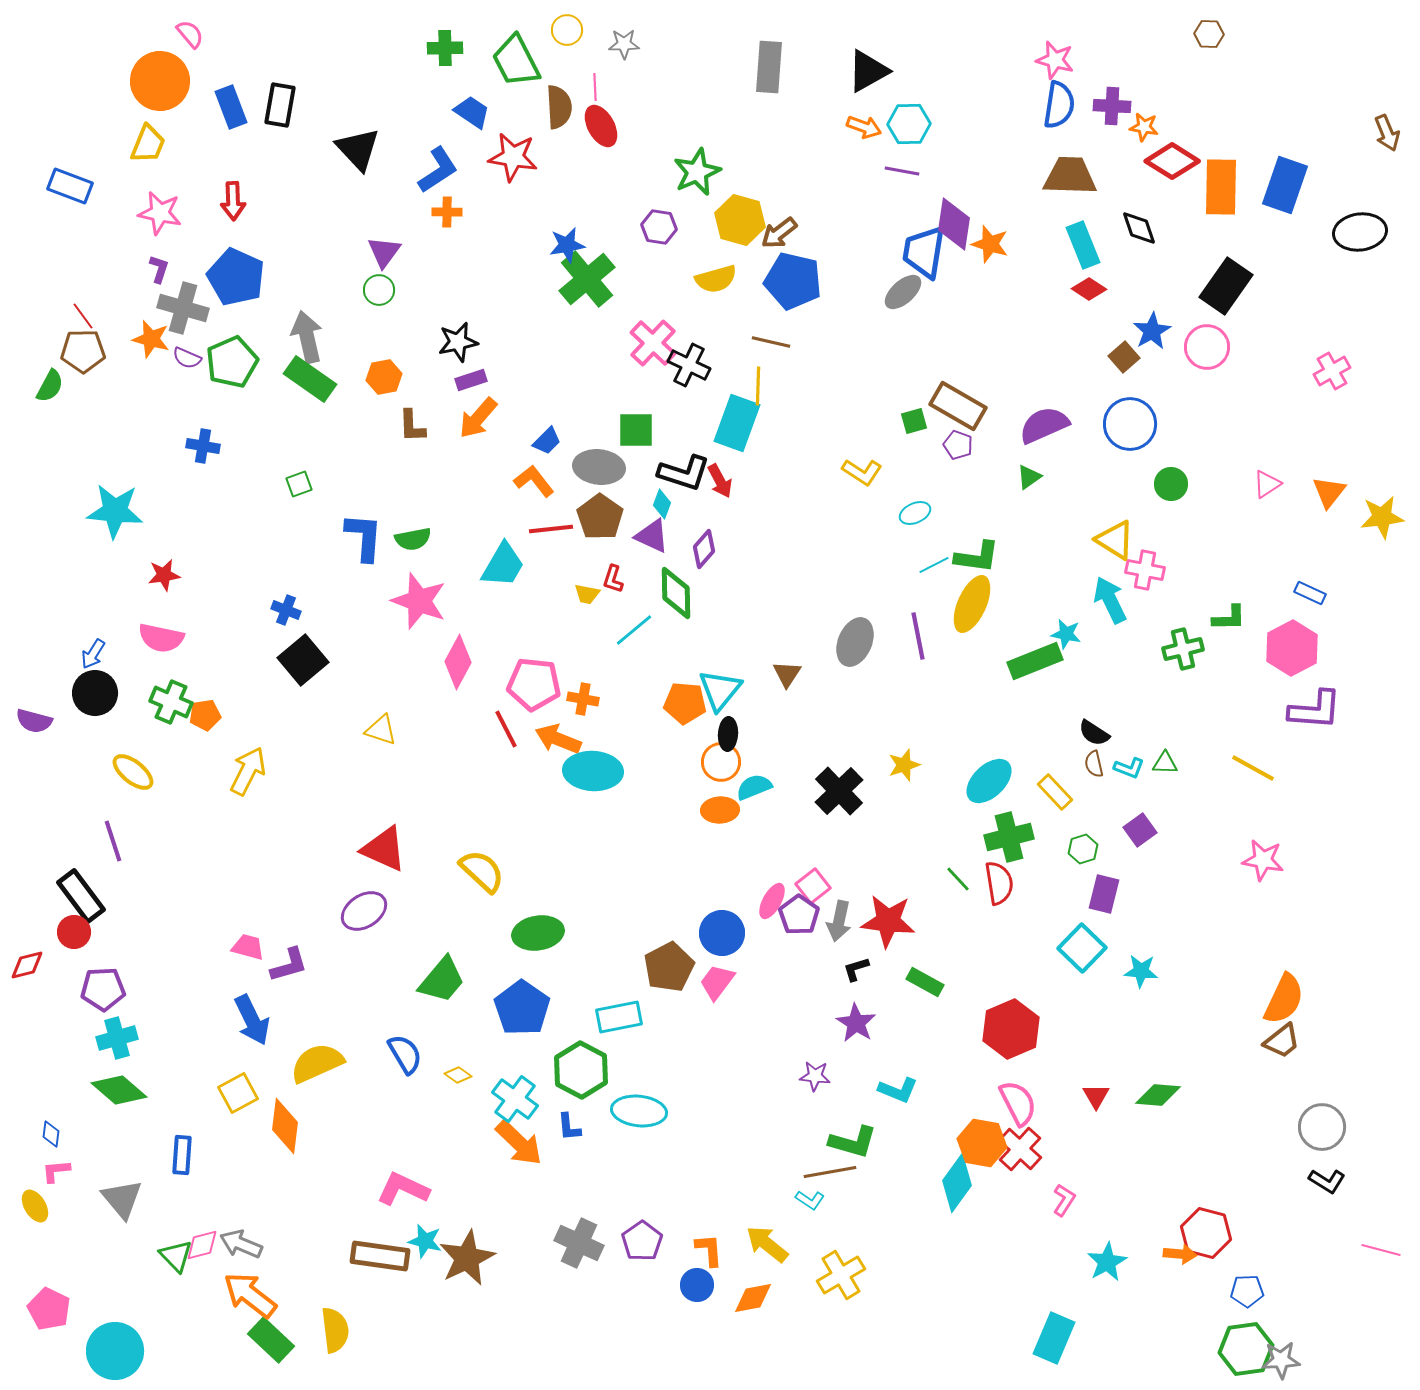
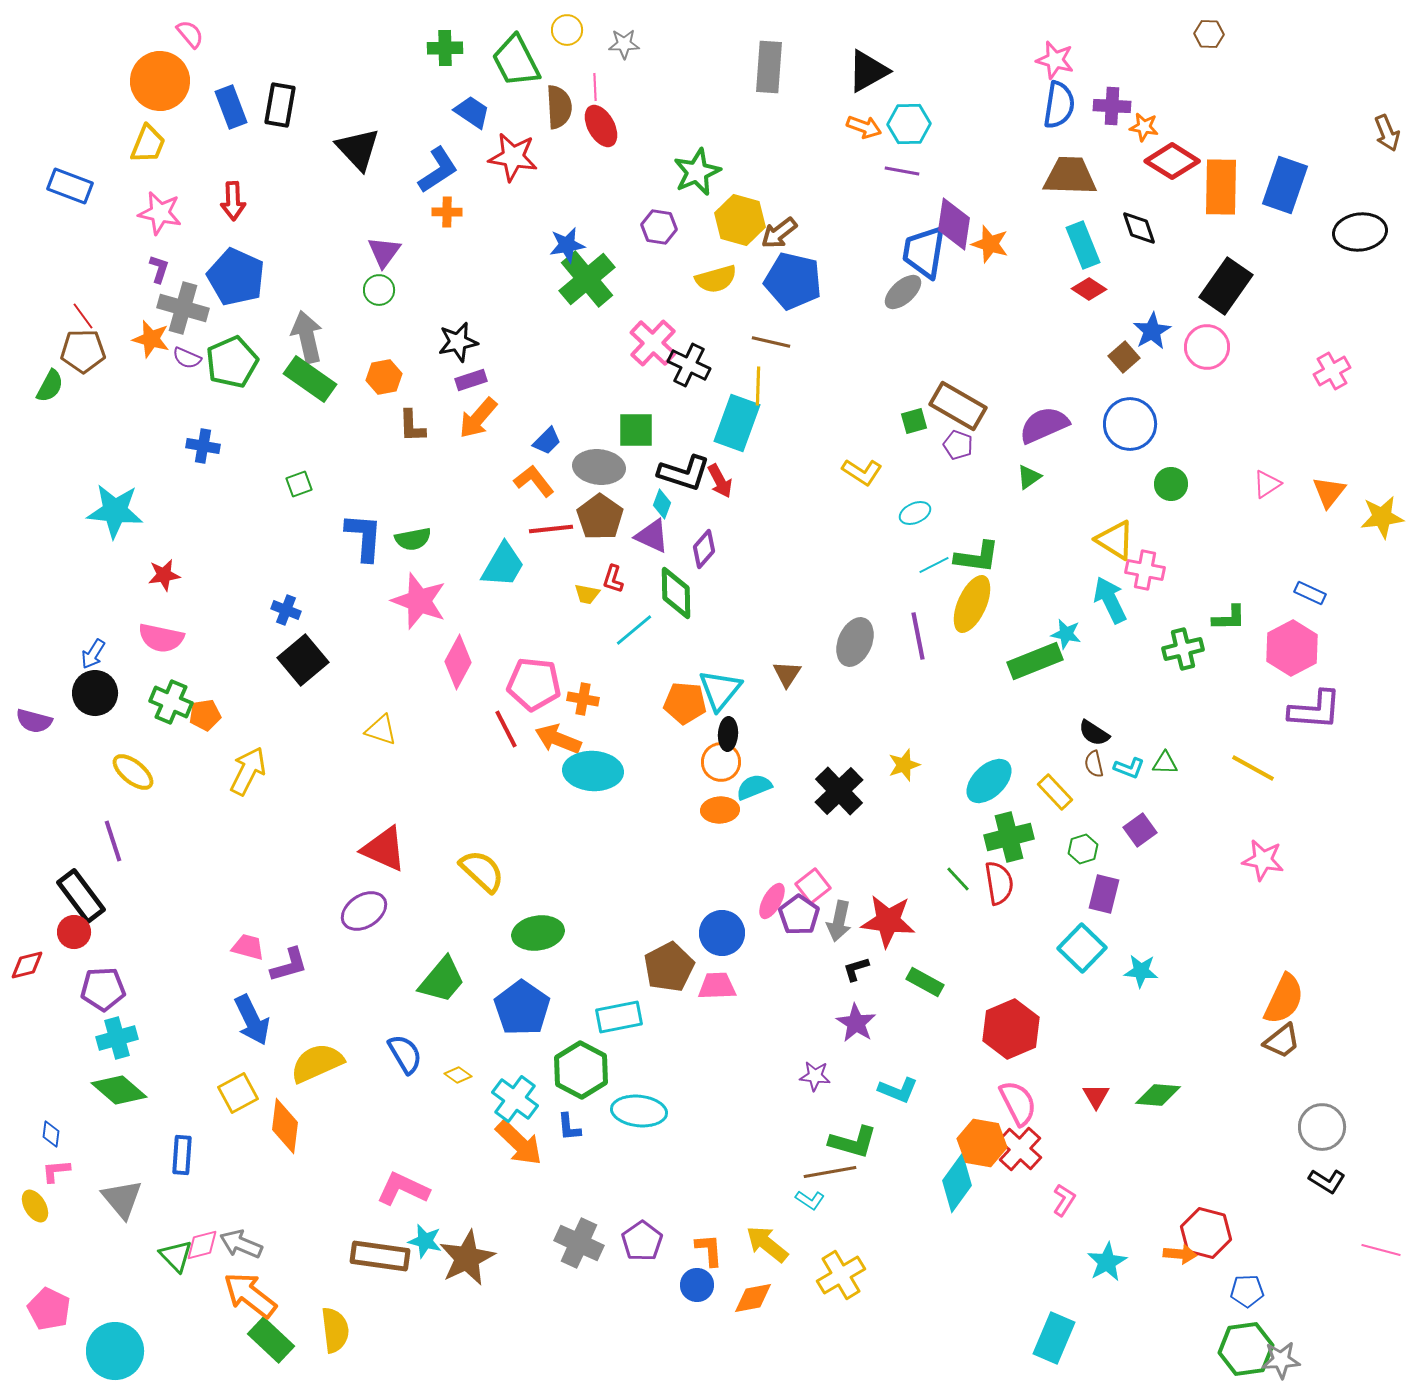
pink trapezoid at (717, 982): moved 4 px down; rotated 51 degrees clockwise
